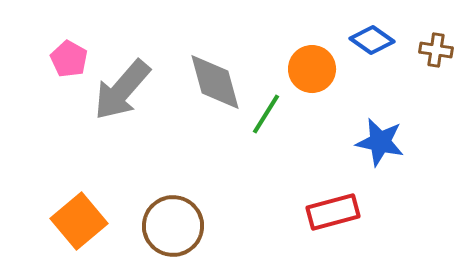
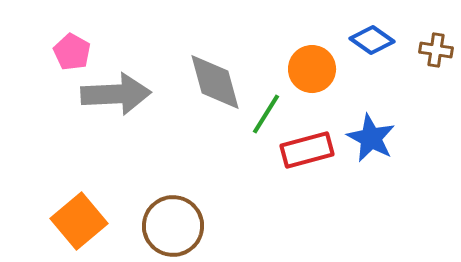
pink pentagon: moved 3 px right, 7 px up
gray arrow: moved 6 px left, 4 px down; rotated 134 degrees counterclockwise
blue star: moved 9 px left, 4 px up; rotated 15 degrees clockwise
red rectangle: moved 26 px left, 62 px up
